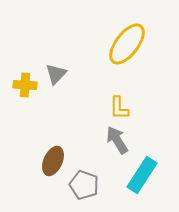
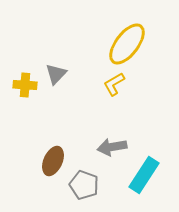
yellow L-shape: moved 5 px left, 24 px up; rotated 60 degrees clockwise
gray arrow: moved 5 px left, 7 px down; rotated 68 degrees counterclockwise
cyan rectangle: moved 2 px right
